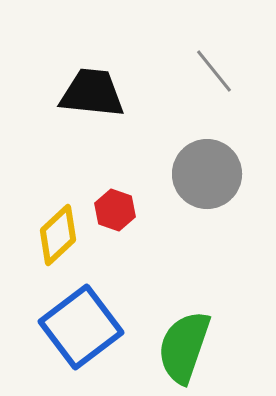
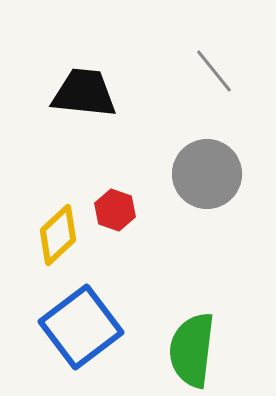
black trapezoid: moved 8 px left
green semicircle: moved 8 px right, 3 px down; rotated 12 degrees counterclockwise
